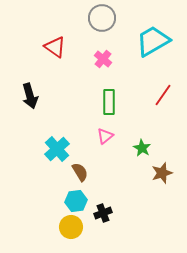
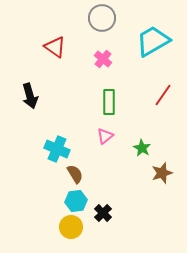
cyan cross: rotated 25 degrees counterclockwise
brown semicircle: moved 5 px left, 2 px down
black cross: rotated 24 degrees counterclockwise
